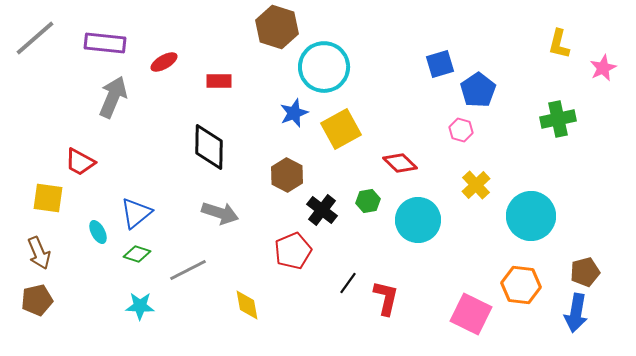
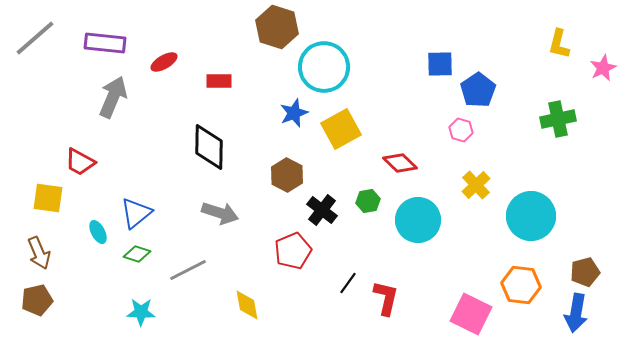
blue square at (440, 64): rotated 16 degrees clockwise
cyan star at (140, 306): moved 1 px right, 6 px down
